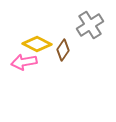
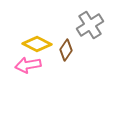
brown diamond: moved 3 px right
pink arrow: moved 4 px right, 3 px down
